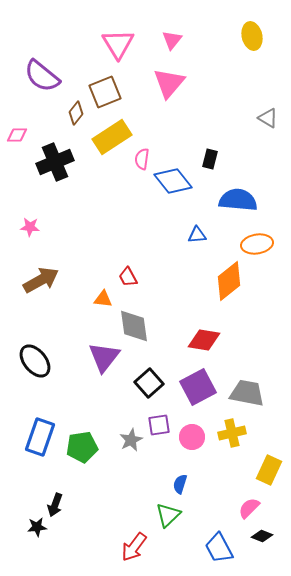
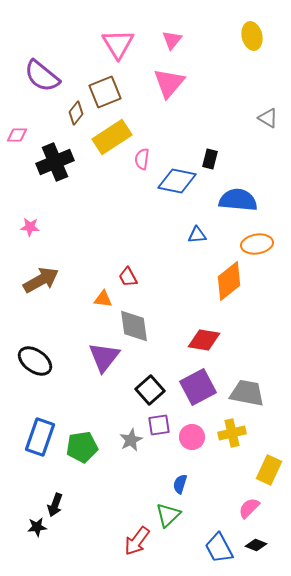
blue diamond at (173, 181): moved 4 px right; rotated 39 degrees counterclockwise
black ellipse at (35, 361): rotated 16 degrees counterclockwise
black square at (149, 383): moved 1 px right, 7 px down
black diamond at (262, 536): moved 6 px left, 9 px down
red arrow at (134, 547): moved 3 px right, 6 px up
